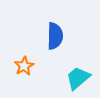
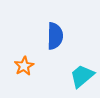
cyan trapezoid: moved 4 px right, 2 px up
